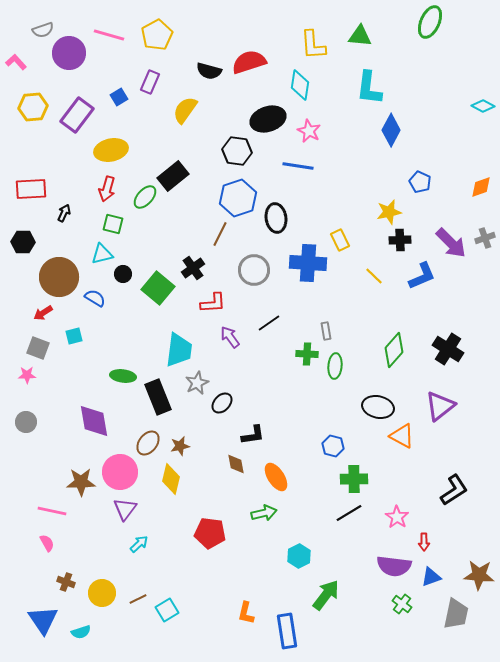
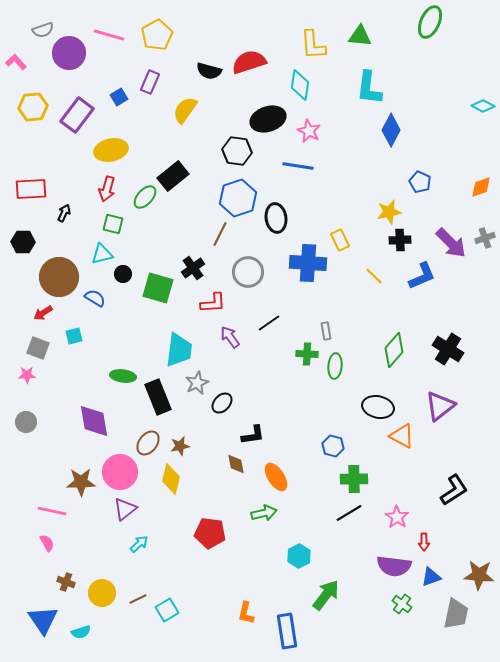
gray circle at (254, 270): moved 6 px left, 2 px down
green square at (158, 288): rotated 24 degrees counterclockwise
purple triangle at (125, 509): rotated 15 degrees clockwise
